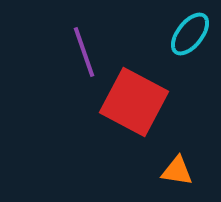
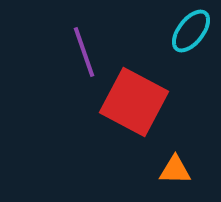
cyan ellipse: moved 1 px right, 3 px up
orange triangle: moved 2 px left, 1 px up; rotated 8 degrees counterclockwise
